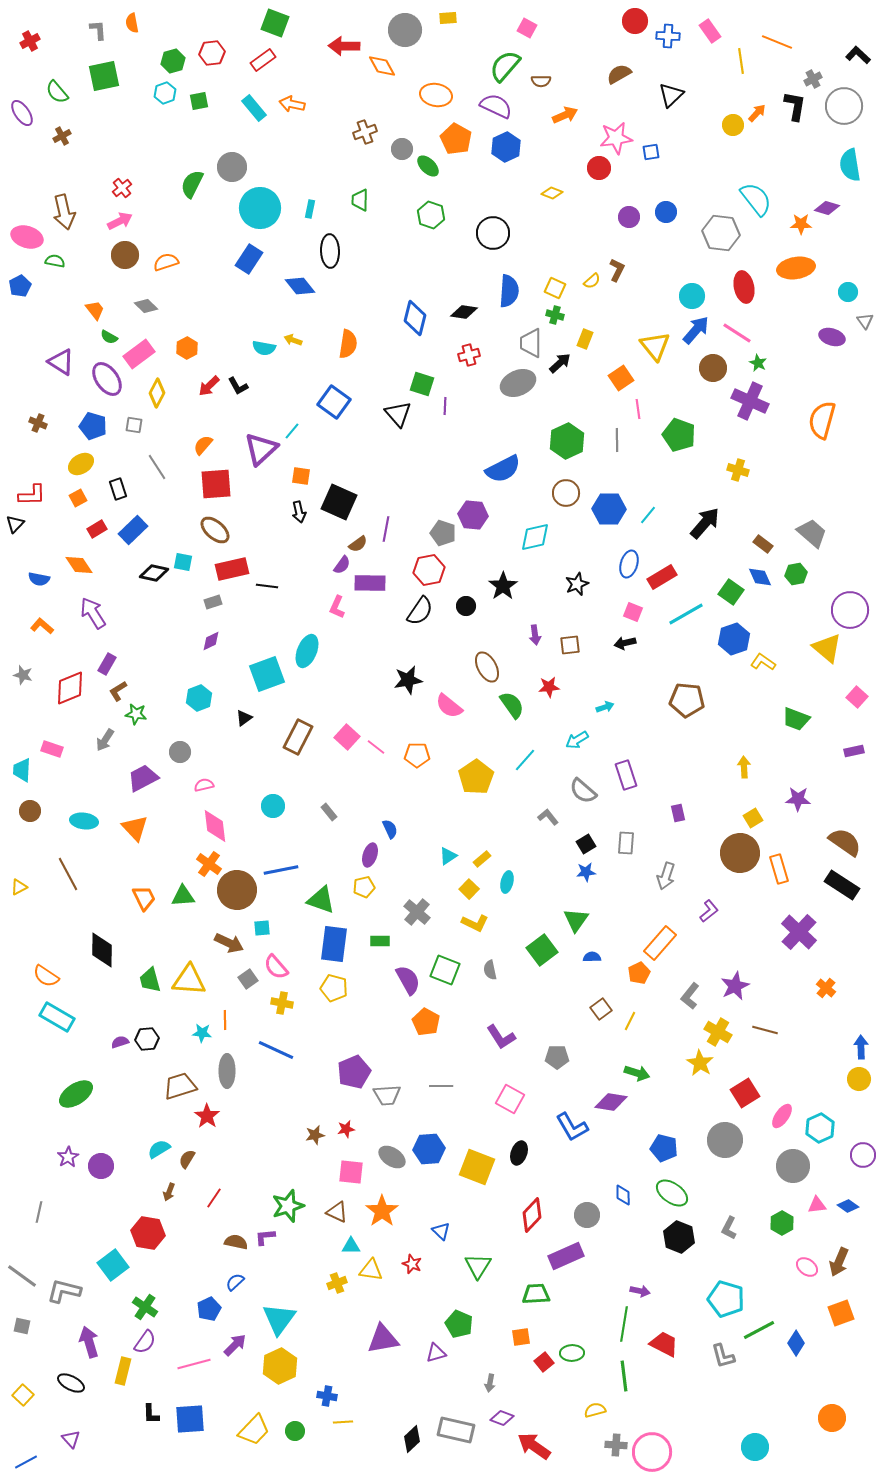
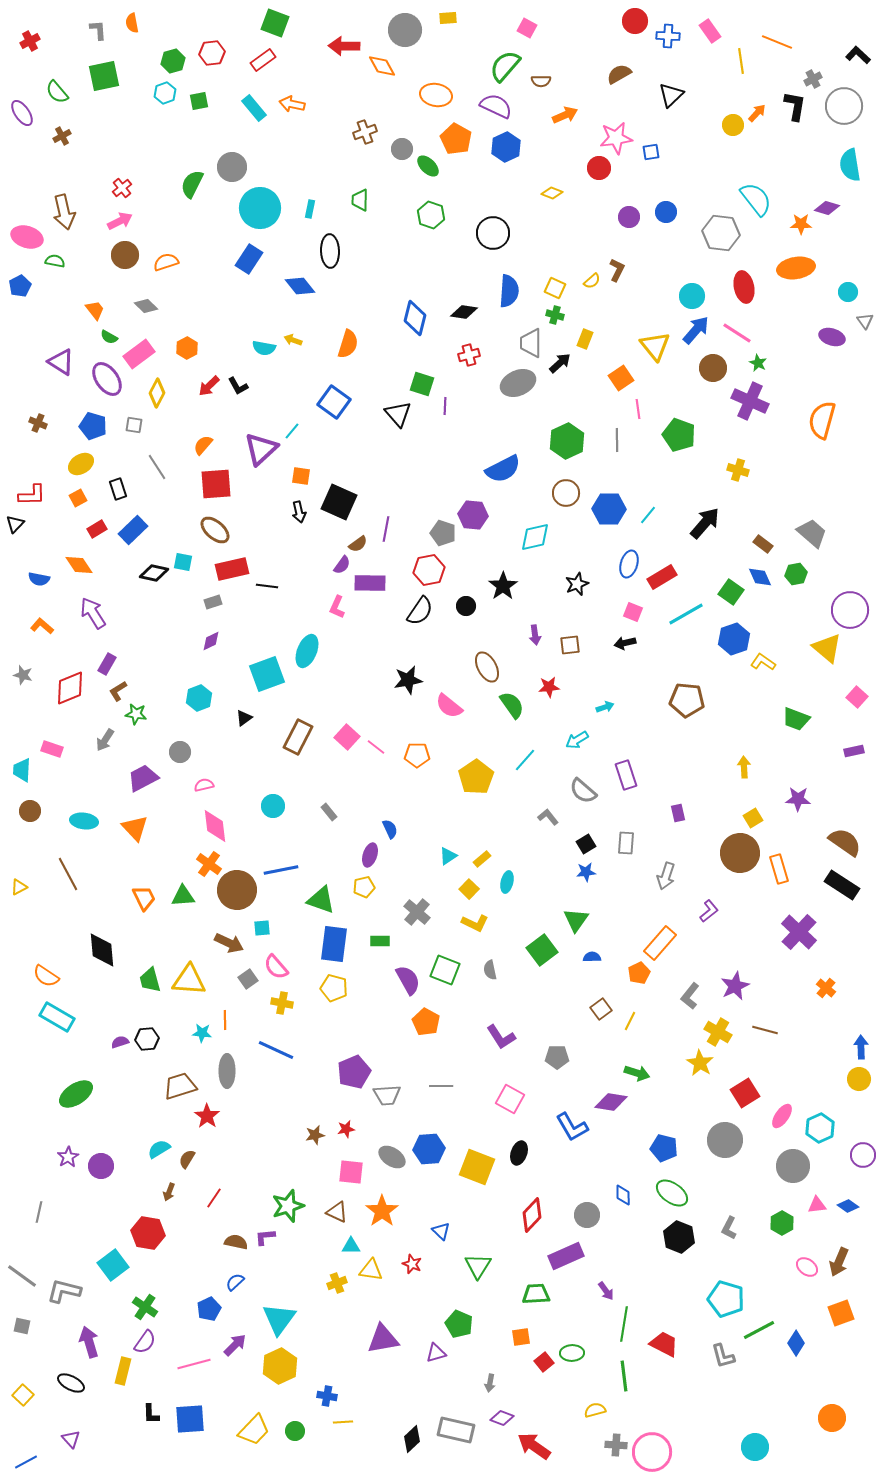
orange semicircle at (348, 344): rotated 8 degrees clockwise
black diamond at (102, 950): rotated 6 degrees counterclockwise
purple arrow at (640, 1291): moved 34 px left; rotated 42 degrees clockwise
